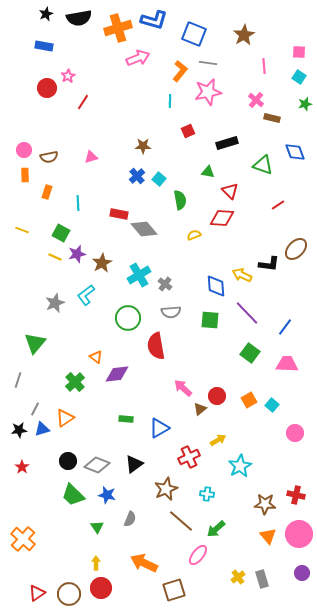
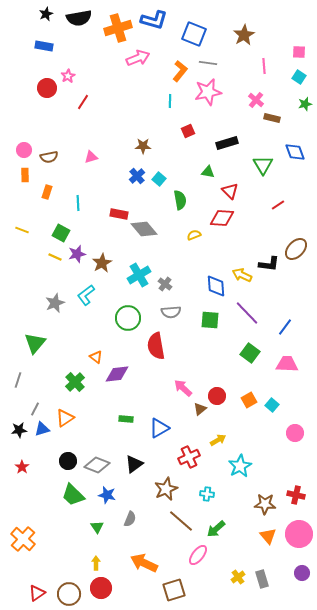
green triangle at (263, 165): rotated 40 degrees clockwise
